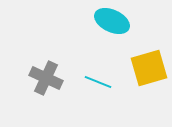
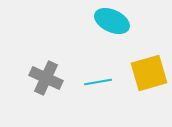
yellow square: moved 5 px down
cyan line: rotated 32 degrees counterclockwise
